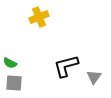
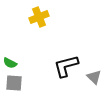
gray triangle: rotated 21 degrees counterclockwise
